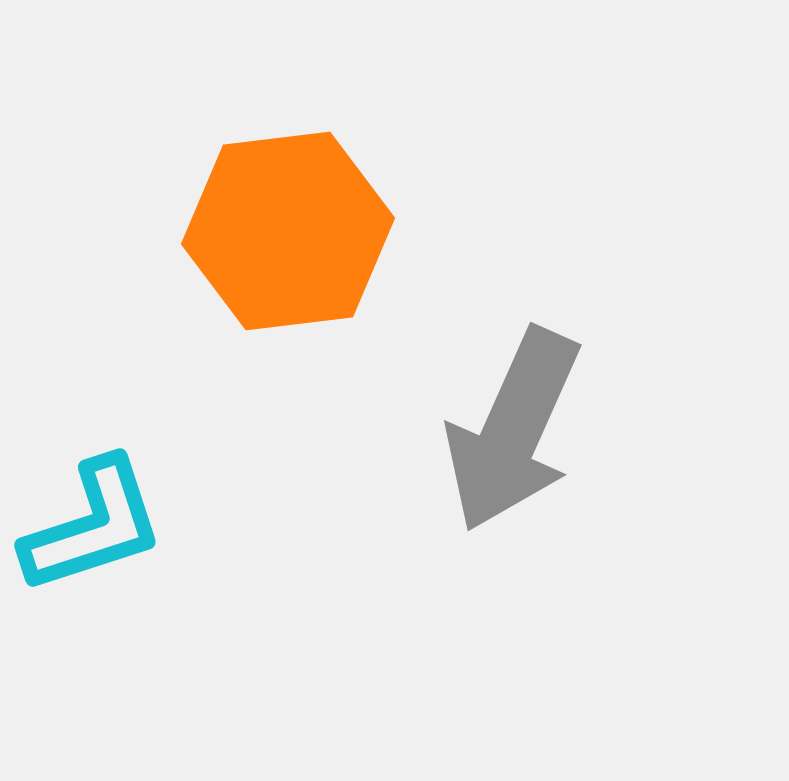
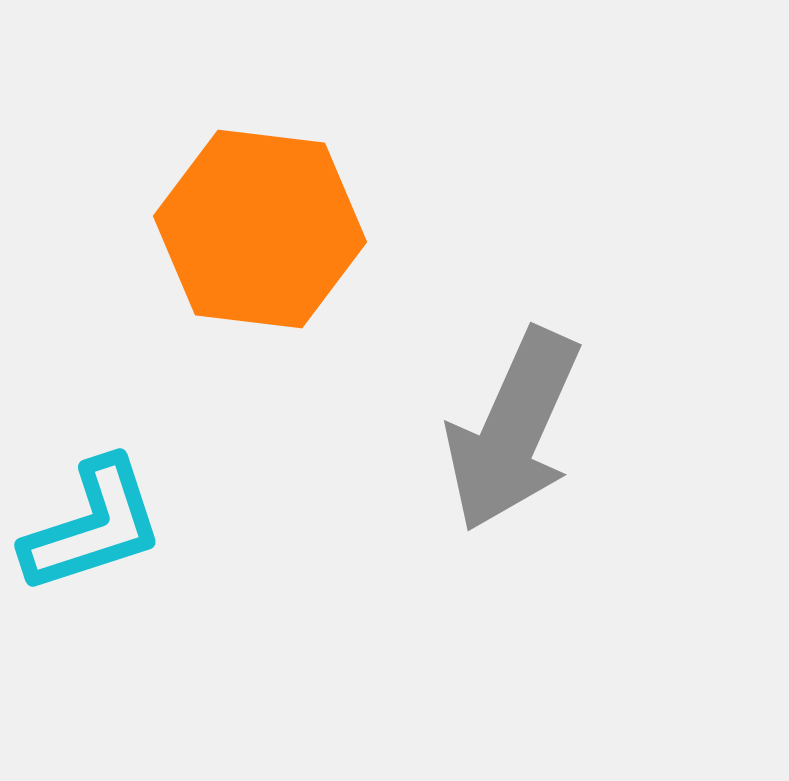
orange hexagon: moved 28 px left, 2 px up; rotated 14 degrees clockwise
